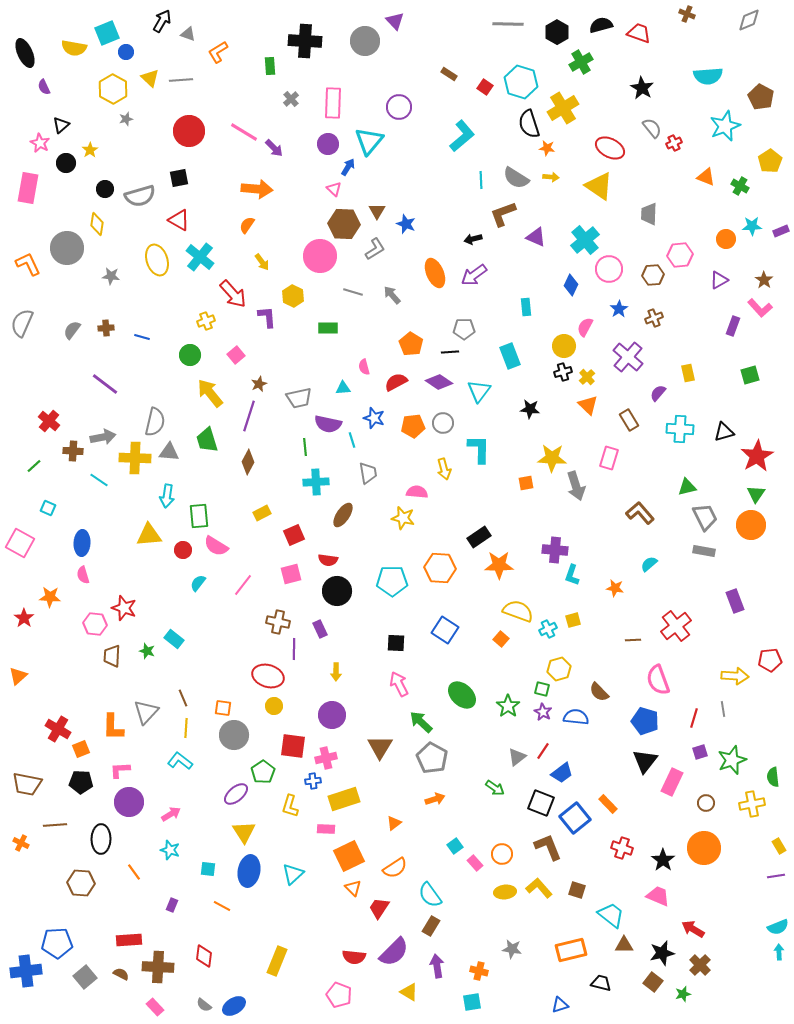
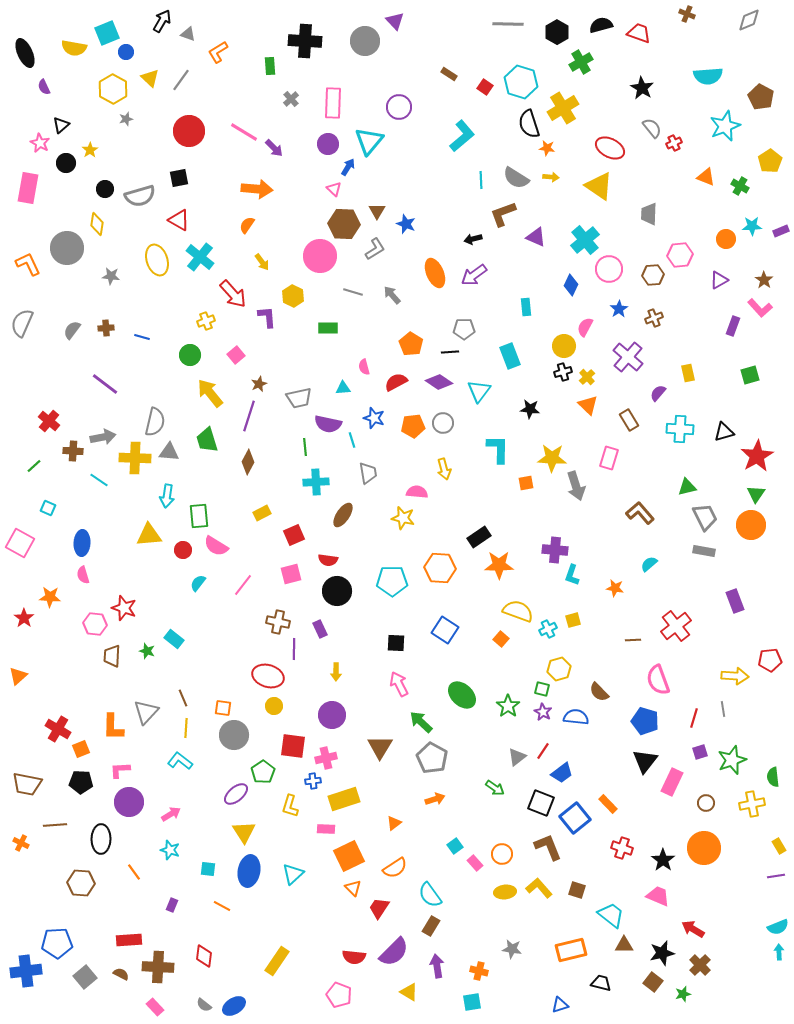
gray line at (181, 80): rotated 50 degrees counterclockwise
cyan L-shape at (479, 449): moved 19 px right
yellow rectangle at (277, 961): rotated 12 degrees clockwise
